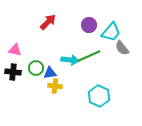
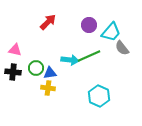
yellow cross: moved 7 px left, 2 px down
